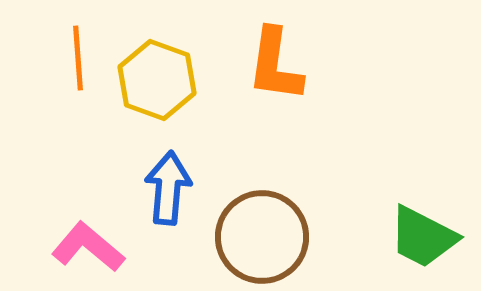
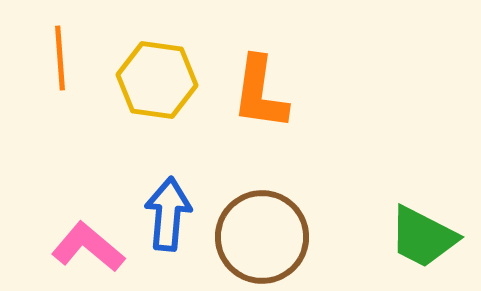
orange line: moved 18 px left
orange L-shape: moved 15 px left, 28 px down
yellow hexagon: rotated 12 degrees counterclockwise
blue arrow: moved 26 px down
